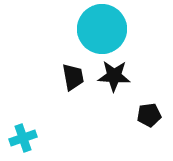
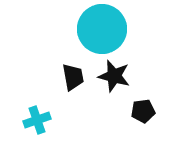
black star: rotated 12 degrees clockwise
black pentagon: moved 6 px left, 4 px up
cyan cross: moved 14 px right, 18 px up
